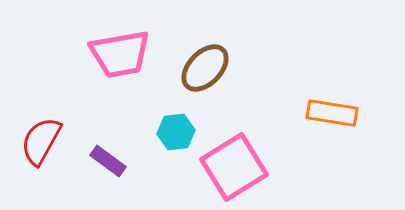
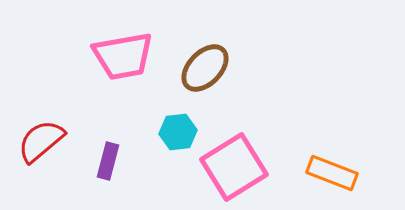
pink trapezoid: moved 3 px right, 2 px down
orange rectangle: moved 60 px down; rotated 12 degrees clockwise
cyan hexagon: moved 2 px right
red semicircle: rotated 21 degrees clockwise
purple rectangle: rotated 69 degrees clockwise
